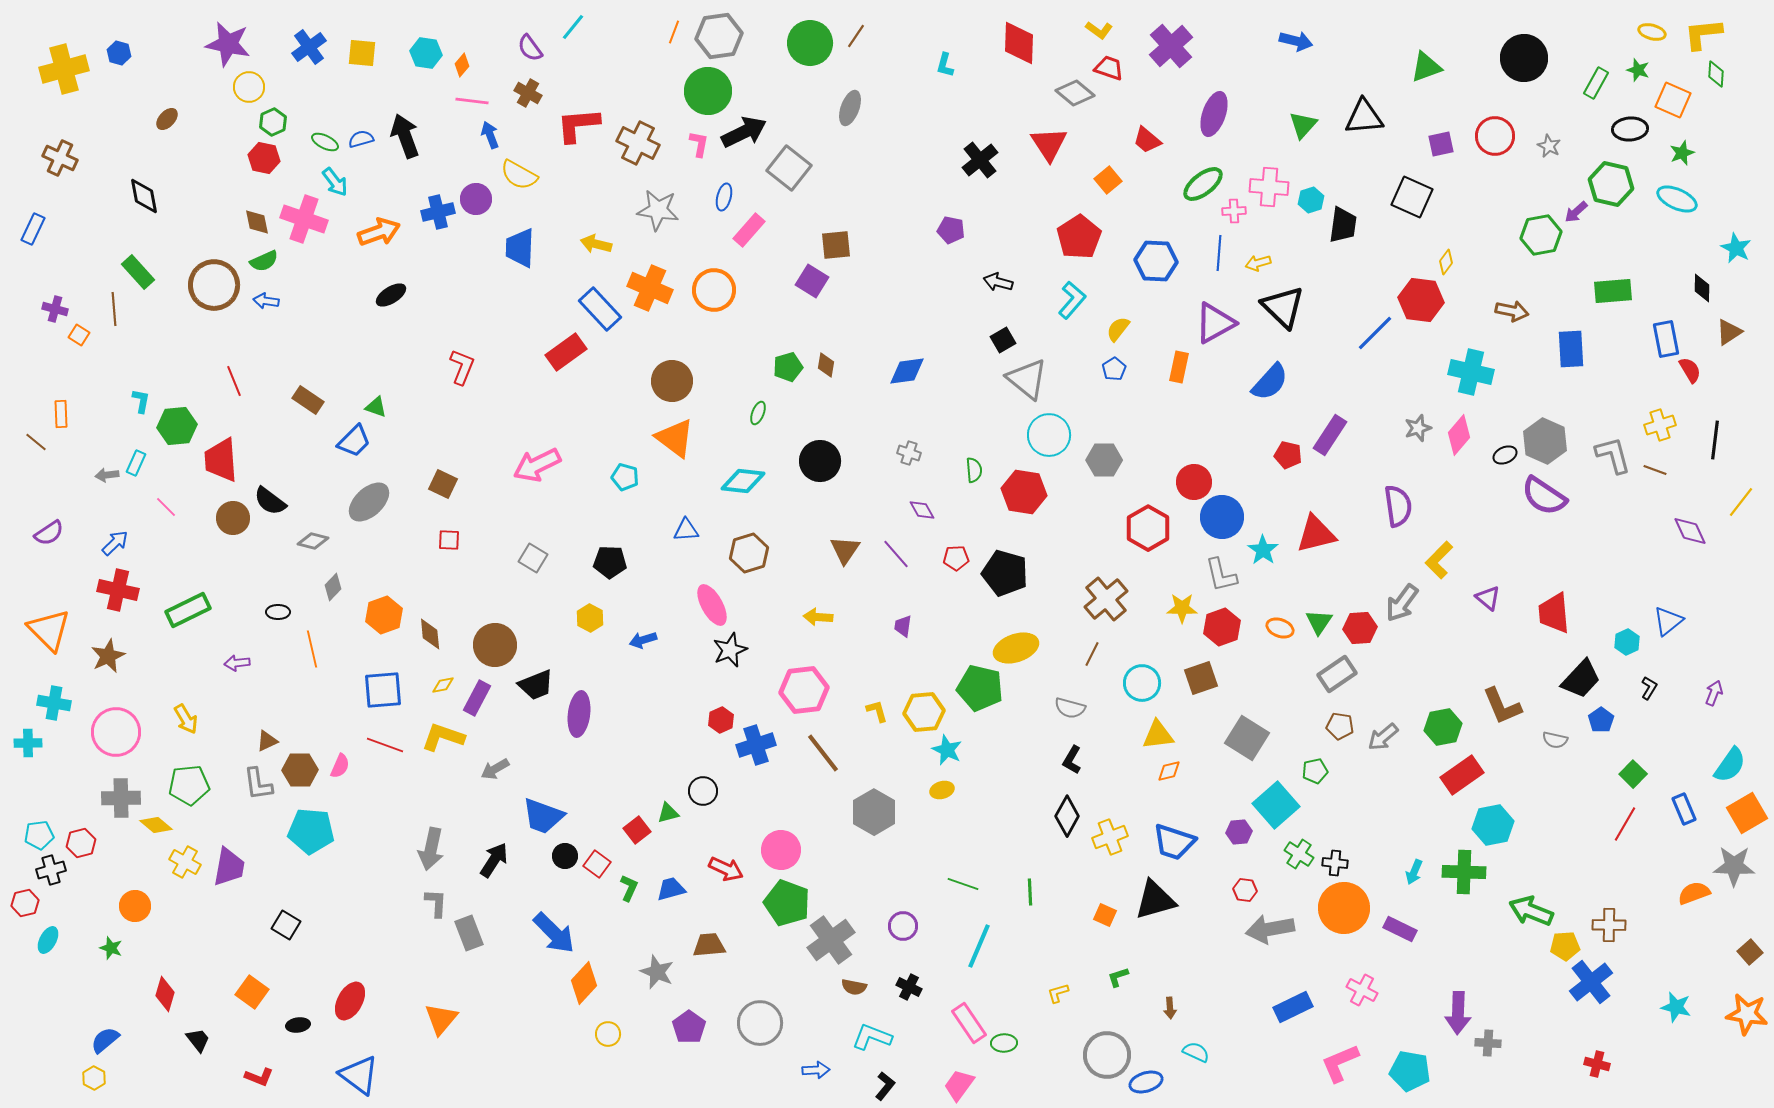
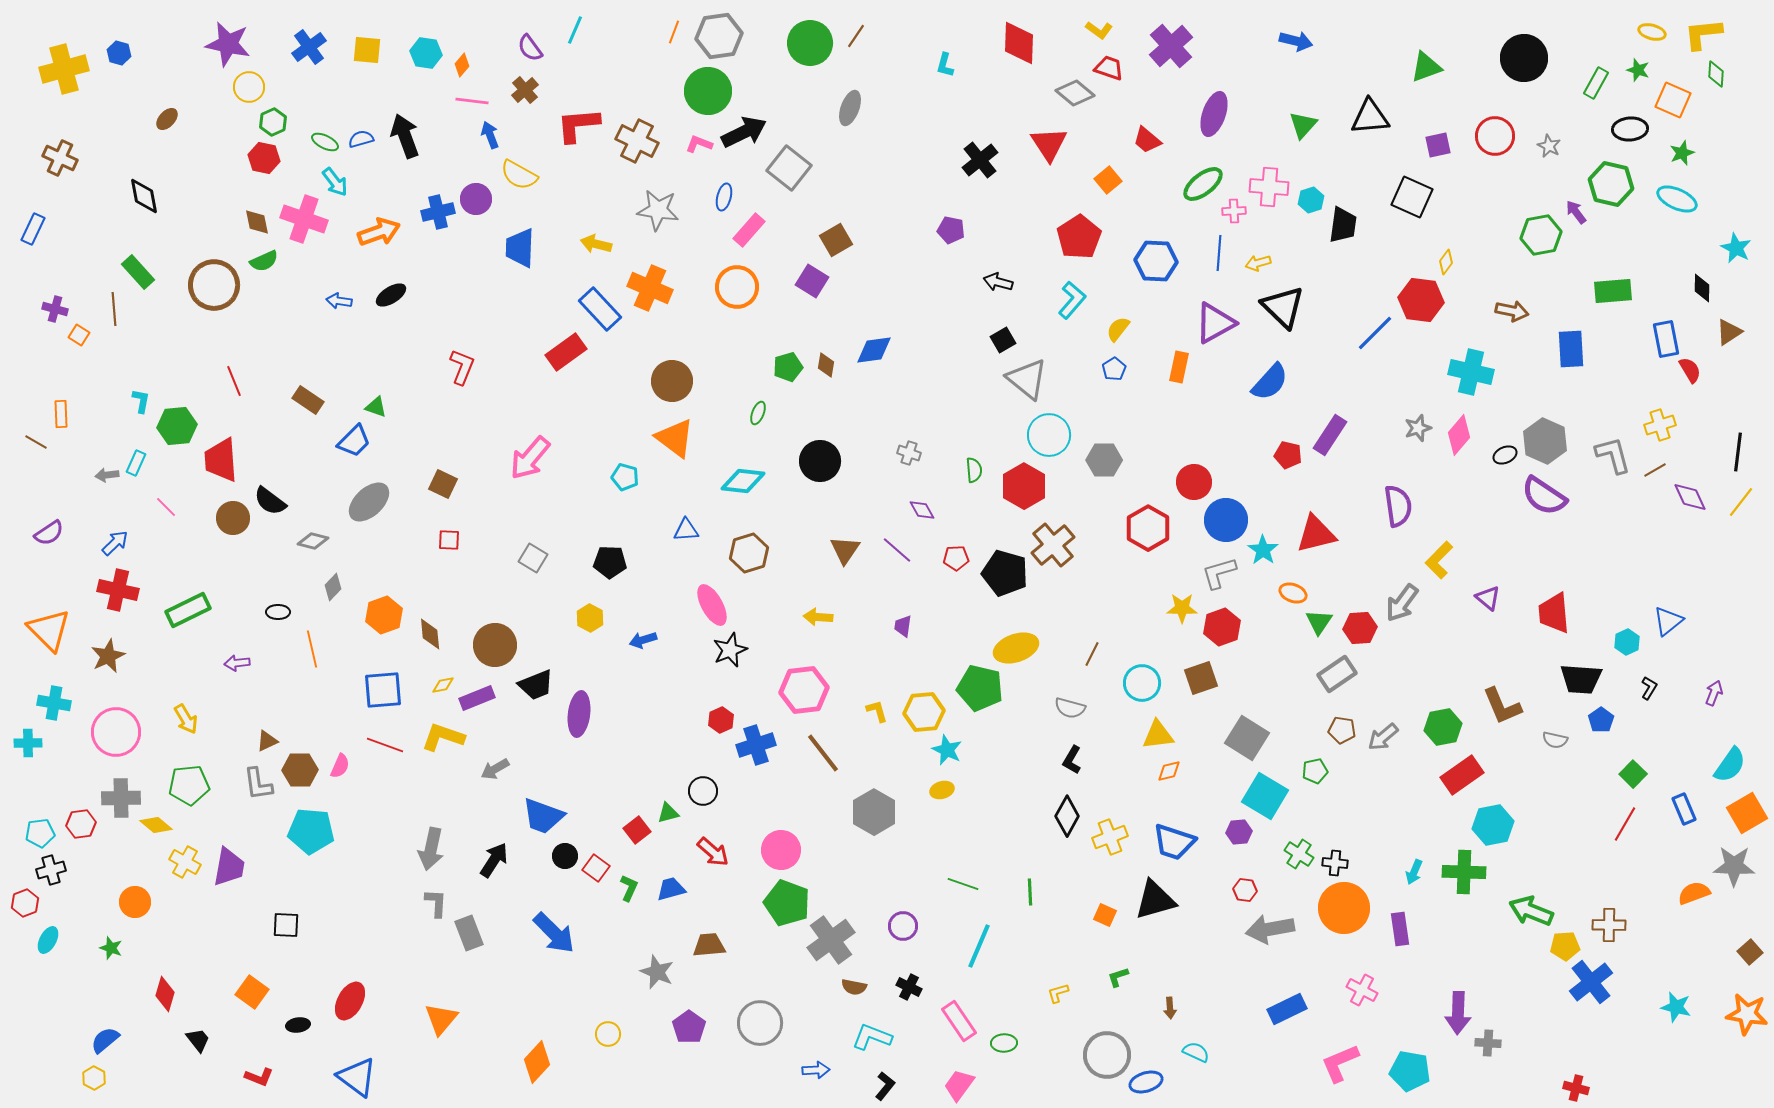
cyan line at (573, 27): moved 2 px right, 3 px down; rotated 16 degrees counterclockwise
yellow square at (362, 53): moved 5 px right, 3 px up
brown cross at (528, 93): moved 3 px left, 3 px up; rotated 20 degrees clockwise
black triangle at (1364, 117): moved 6 px right
brown cross at (638, 143): moved 1 px left, 2 px up
pink L-shape at (699, 144): rotated 80 degrees counterclockwise
purple square at (1441, 144): moved 3 px left, 1 px down
purple arrow at (1576, 212): rotated 95 degrees clockwise
brown square at (836, 245): moved 5 px up; rotated 24 degrees counterclockwise
orange circle at (714, 290): moved 23 px right, 3 px up
blue arrow at (266, 301): moved 73 px right
blue diamond at (907, 371): moved 33 px left, 21 px up
black line at (1715, 440): moved 23 px right, 12 px down
brown line at (36, 442): rotated 10 degrees counterclockwise
pink arrow at (537, 465): moved 7 px left, 7 px up; rotated 24 degrees counterclockwise
brown line at (1655, 470): rotated 50 degrees counterclockwise
red hexagon at (1024, 492): moved 6 px up; rotated 21 degrees clockwise
blue circle at (1222, 517): moved 4 px right, 3 px down
purple diamond at (1690, 531): moved 34 px up
purple line at (896, 554): moved 1 px right, 4 px up; rotated 8 degrees counterclockwise
gray L-shape at (1221, 575): moved 2 px left, 2 px up; rotated 87 degrees clockwise
brown cross at (1106, 599): moved 53 px left, 54 px up
orange ellipse at (1280, 628): moved 13 px right, 35 px up
black trapezoid at (1581, 679): rotated 51 degrees clockwise
purple rectangle at (477, 698): rotated 40 degrees clockwise
brown pentagon at (1340, 726): moved 2 px right, 4 px down
cyan square at (1276, 805): moved 11 px left, 9 px up; rotated 18 degrees counterclockwise
cyan pentagon at (39, 835): moved 1 px right, 2 px up
red hexagon at (81, 843): moved 19 px up; rotated 8 degrees clockwise
red square at (597, 864): moved 1 px left, 4 px down
red arrow at (726, 869): moved 13 px left, 17 px up; rotated 16 degrees clockwise
red hexagon at (25, 903): rotated 8 degrees counterclockwise
orange circle at (135, 906): moved 4 px up
black square at (286, 925): rotated 28 degrees counterclockwise
purple rectangle at (1400, 929): rotated 56 degrees clockwise
orange diamond at (584, 983): moved 47 px left, 79 px down
blue rectangle at (1293, 1007): moved 6 px left, 2 px down
pink rectangle at (969, 1023): moved 10 px left, 2 px up
red cross at (1597, 1064): moved 21 px left, 24 px down
blue triangle at (359, 1075): moved 2 px left, 2 px down
